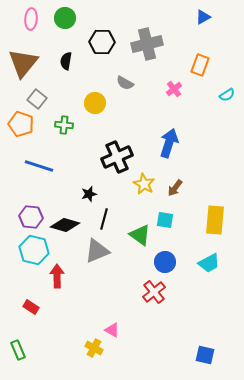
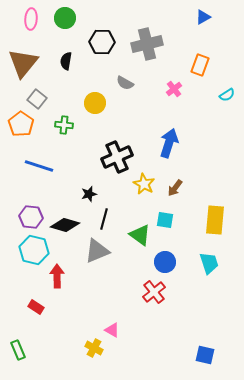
orange pentagon: rotated 15 degrees clockwise
cyan trapezoid: rotated 80 degrees counterclockwise
red rectangle: moved 5 px right
